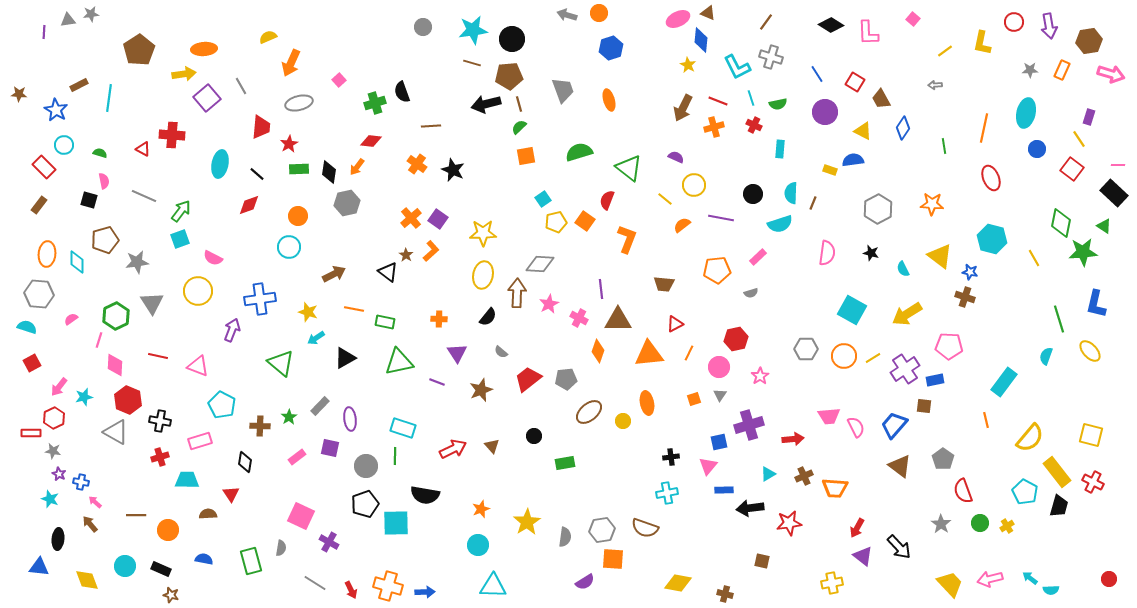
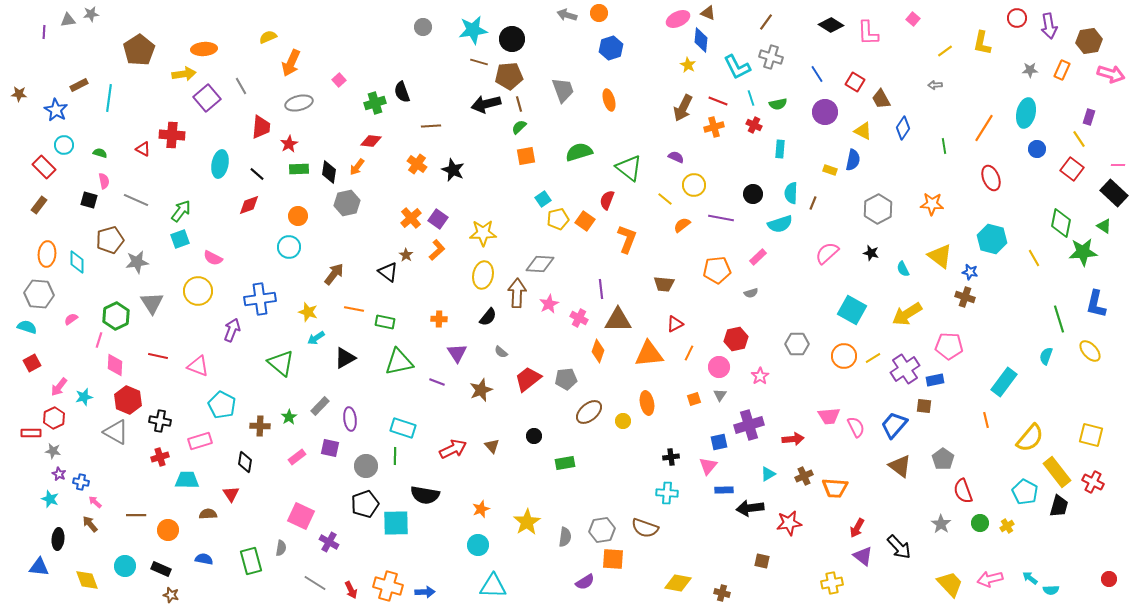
red circle at (1014, 22): moved 3 px right, 4 px up
brown line at (472, 63): moved 7 px right, 1 px up
orange line at (984, 128): rotated 20 degrees clockwise
blue semicircle at (853, 160): rotated 110 degrees clockwise
gray line at (144, 196): moved 8 px left, 4 px down
yellow pentagon at (556, 222): moved 2 px right, 3 px up
brown pentagon at (105, 240): moved 5 px right
orange L-shape at (431, 251): moved 6 px right, 1 px up
pink semicircle at (827, 253): rotated 140 degrees counterclockwise
brown arrow at (334, 274): rotated 25 degrees counterclockwise
gray hexagon at (806, 349): moved 9 px left, 5 px up
cyan cross at (667, 493): rotated 15 degrees clockwise
brown cross at (725, 594): moved 3 px left, 1 px up
